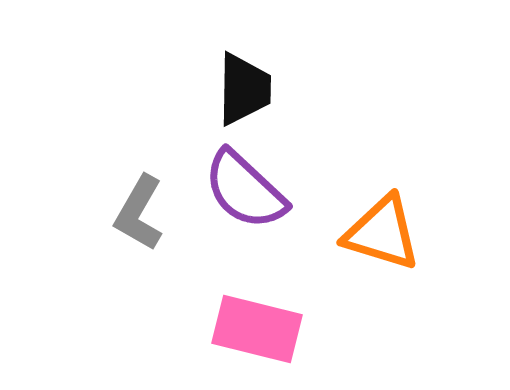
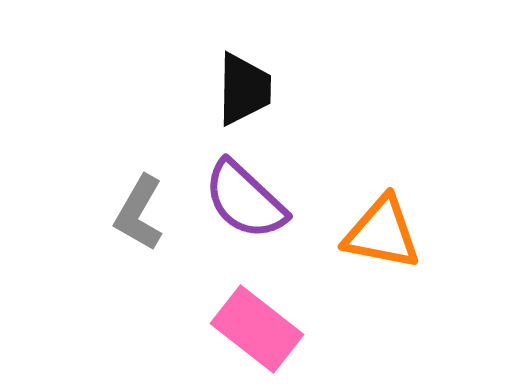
purple semicircle: moved 10 px down
orange triangle: rotated 6 degrees counterclockwise
pink rectangle: rotated 24 degrees clockwise
